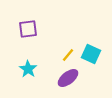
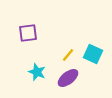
purple square: moved 4 px down
cyan square: moved 2 px right
cyan star: moved 9 px right, 3 px down; rotated 12 degrees counterclockwise
